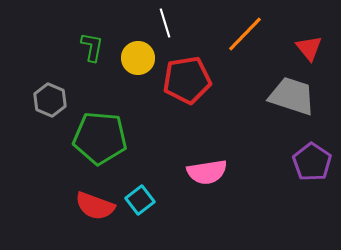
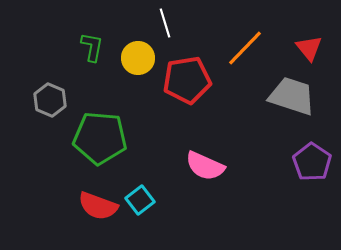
orange line: moved 14 px down
pink semicircle: moved 2 px left, 6 px up; rotated 33 degrees clockwise
red semicircle: moved 3 px right
